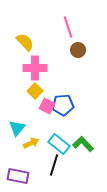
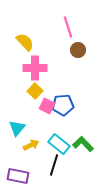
yellow arrow: moved 2 px down
